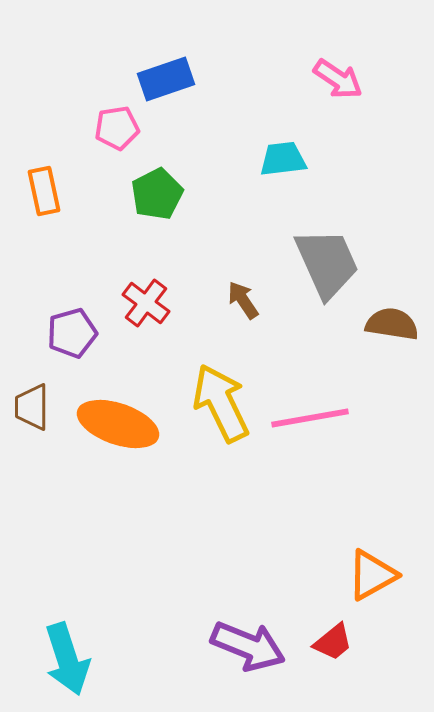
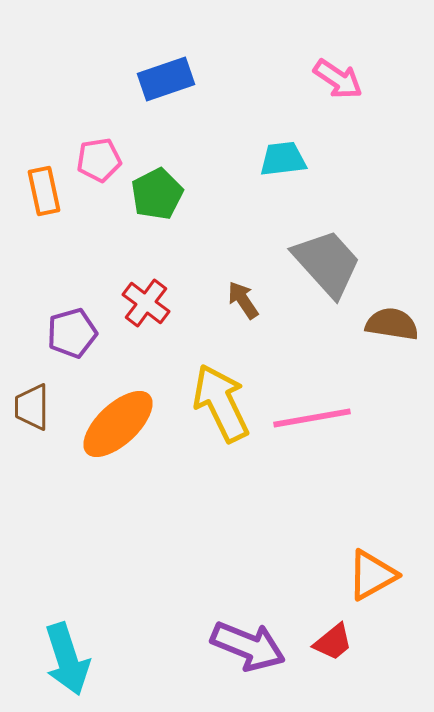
pink pentagon: moved 18 px left, 32 px down
gray trapezoid: rotated 18 degrees counterclockwise
pink line: moved 2 px right
orange ellipse: rotated 62 degrees counterclockwise
